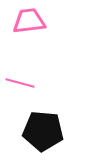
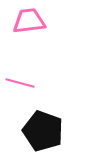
black pentagon: rotated 15 degrees clockwise
